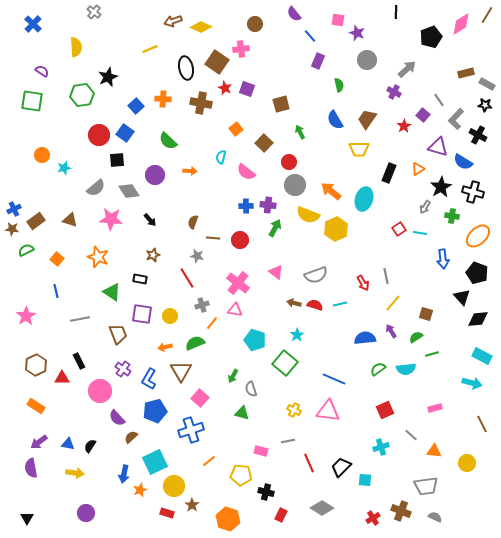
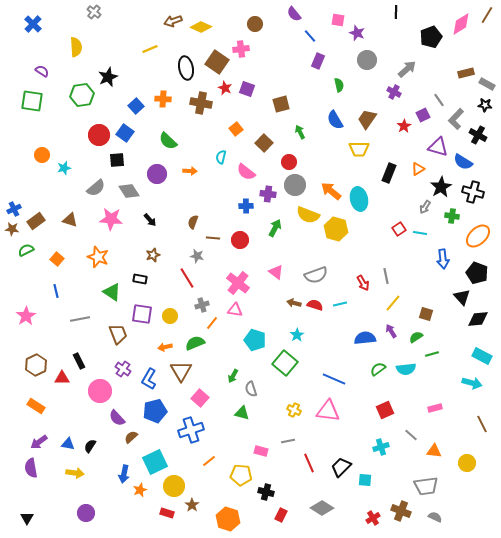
purple square at (423, 115): rotated 24 degrees clockwise
purple circle at (155, 175): moved 2 px right, 1 px up
cyan ellipse at (364, 199): moved 5 px left; rotated 30 degrees counterclockwise
purple cross at (268, 205): moved 11 px up
yellow hexagon at (336, 229): rotated 20 degrees counterclockwise
